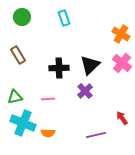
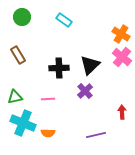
cyan rectangle: moved 2 px down; rotated 35 degrees counterclockwise
pink cross: moved 6 px up
red arrow: moved 6 px up; rotated 32 degrees clockwise
